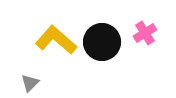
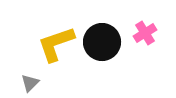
yellow L-shape: moved 4 px down; rotated 60 degrees counterclockwise
